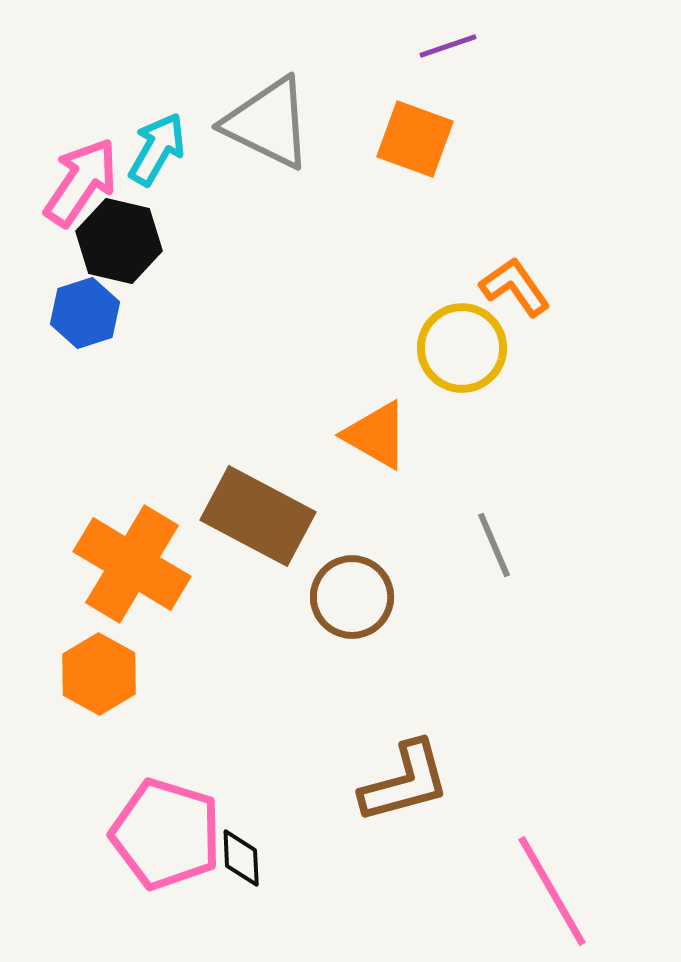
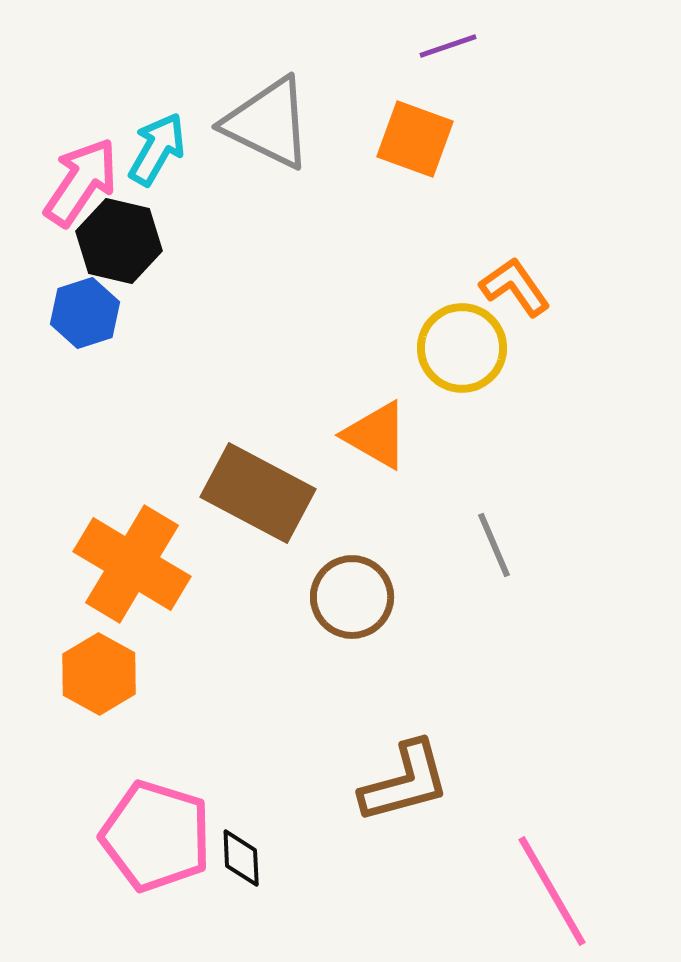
brown rectangle: moved 23 px up
pink pentagon: moved 10 px left, 2 px down
